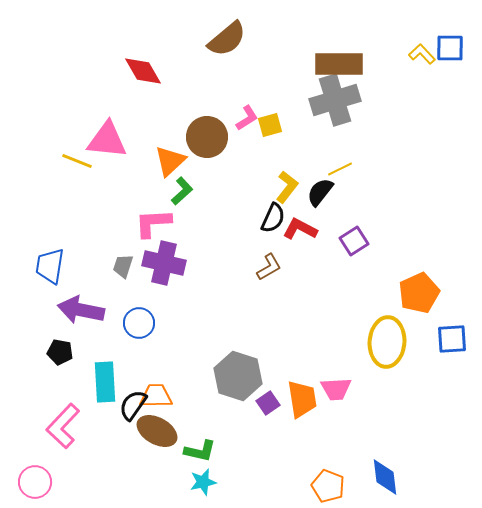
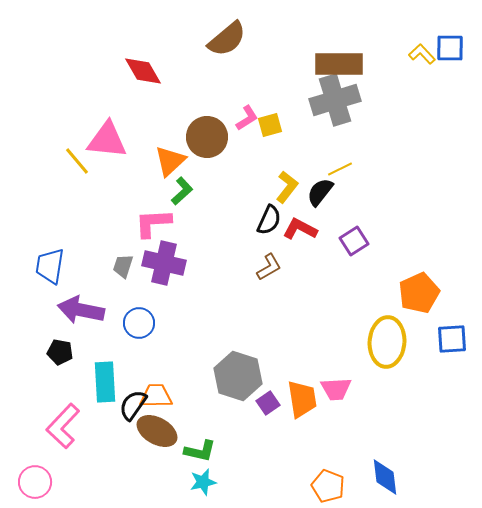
yellow line at (77, 161): rotated 28 degrees clockwise
black semicircle at (273, 218): moved 4 px left, 2 px down
